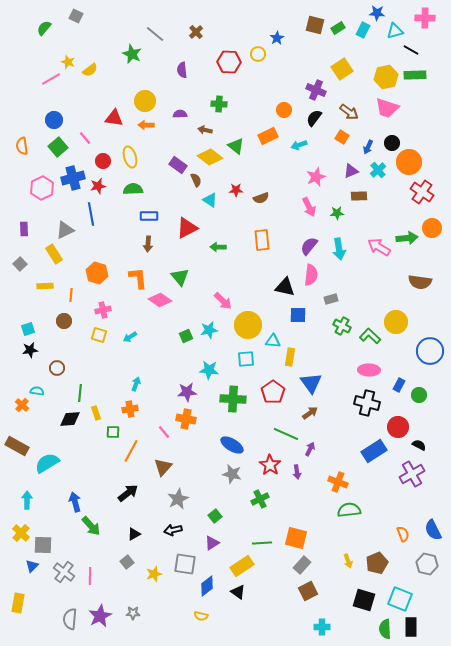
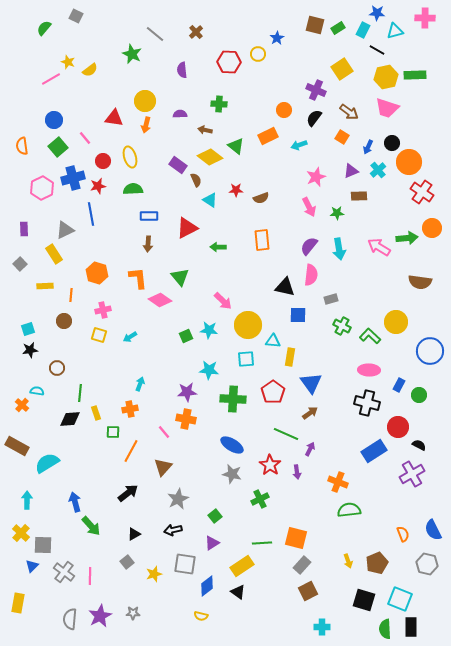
black line at (411, 50): moved 34 px left
orange arrow at (146, 125): rotated 77 degrees counterclockwise
cyan star at (209, 330): rotated 18 degrees clockwise
cyan arrow at (136, 384): moved 4 px right
